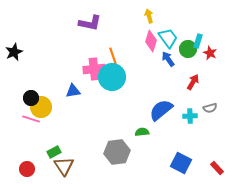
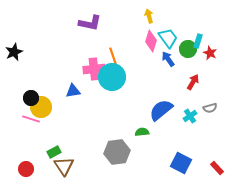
cyan cross: rotated 32 degrees counterclockwise
red circle: moved 1 px left
